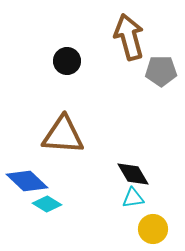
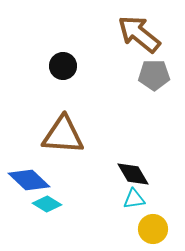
brown arrow: moved 10 px right, 3 px up; rotated 36 degrees counterclockwise
black circle: moved 4 px left, 5 px down
gray pentagon: moved 7 px left, 4 px down
blue diamond: moved 2 px right, 1 px up
cyan triangle: moved 1 px right, 1 px down
